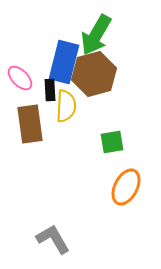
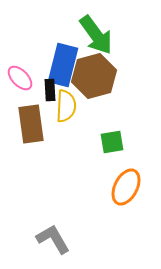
green arrow: rotated 66 degrees counterclockwise
blue rectangle: moved 1 px left, 3 px down
brown hexagon: moved 2 px down
brown rectangle: moved 1 px right
